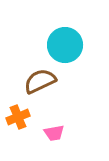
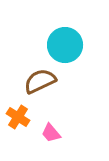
orange cross: rotated 35 degrees counterclockwise
pink trapezoid: moved 3 px left; rotated 60 degrees clockwise
